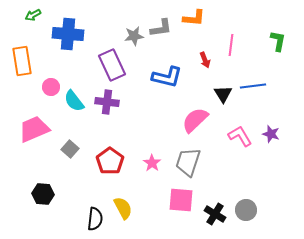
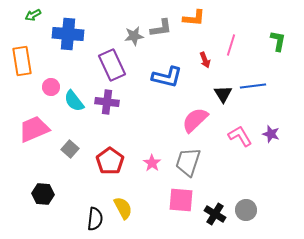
pink line: rotated 10 degrees clockwise
